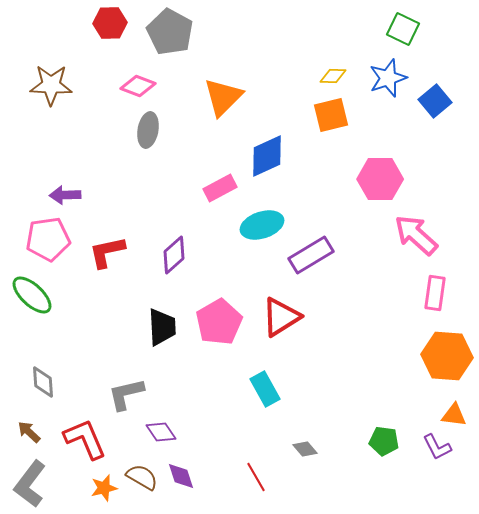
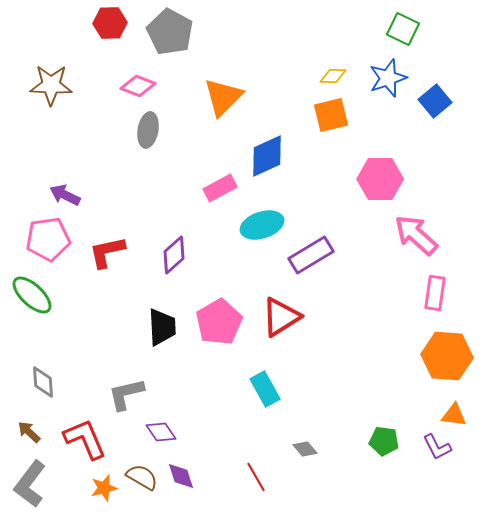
purple arrow at (65, 195): rotated 28 degrees clockwise
